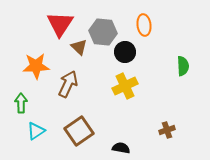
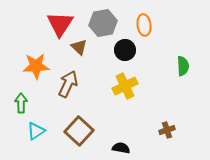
gray hexagon: moved 9 px up; rotated 16 degrees counterclockwise
black circle: moved 2 px up
brown square: rotated 12 degrees counterclockwise
